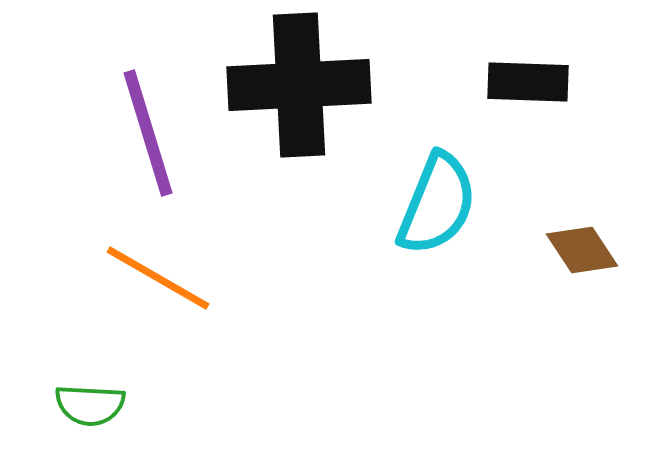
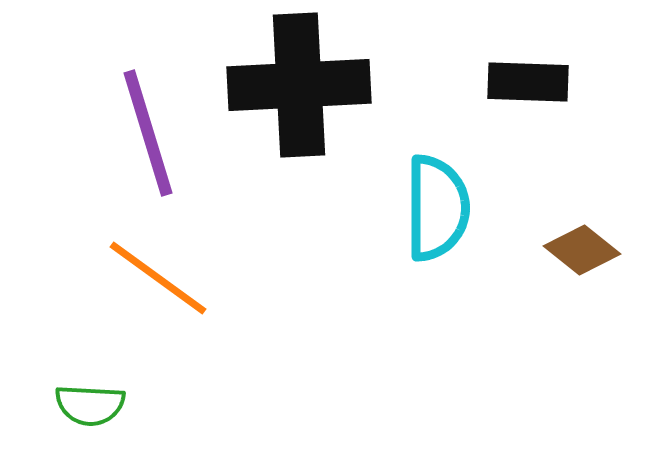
cyan semicircle: moved 4 px down; rotated 22 degrees counterclockwise
brown diamond: rotated 18 degrees counterclockwise
orange line: rotated 6 degrees clockwise
